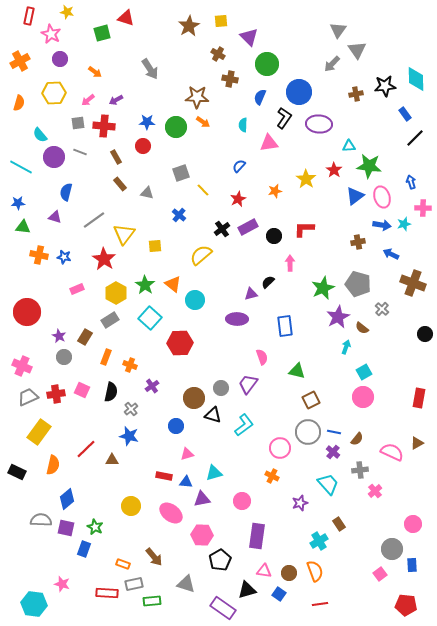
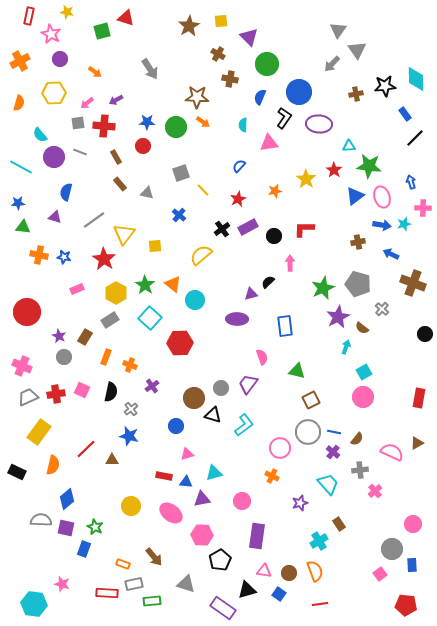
green square at (102, 33): moved 2 px up
pink arrow at (88, 100): moved 1 px left, 3 px down
